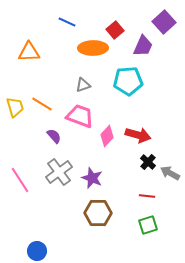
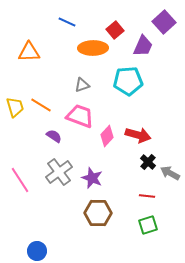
gray triangle: moved 1 px left
orange line: moved 1 px left, 1 px down
purple semicircle: rotated 14 degrees counterclockwise
